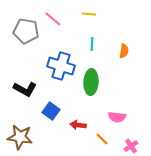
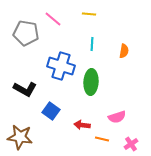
gray pentagon: moved 2 px down
pink semicircle: rotated 24 degrees counterclockwise
red arrow: moved 4 px right
orange line: rotated 32 degrees counterclockwise
pink cross: moved 2 px up
